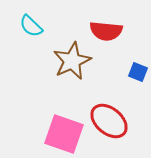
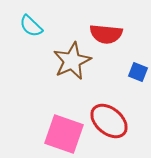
red semicircle: moved 3 px down
